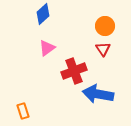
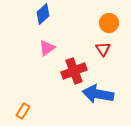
orange circle: moved 4 px right, 3 px up
orange rectangle: rotated 49 degrees clockwise
